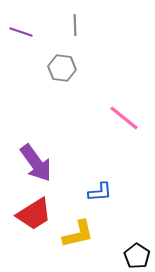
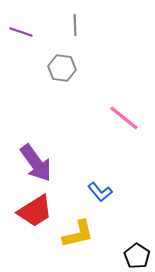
blue L-shape: rotated 55 degrees clockwise
red trapezoid: moved 1 px right, 3 px up
